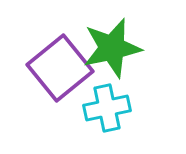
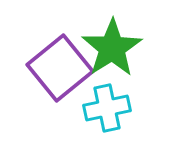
green star: rotated 20 degrees counterclockwise
